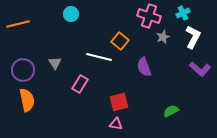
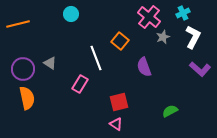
pink cross: moved 1 px down; rotated 20 degrees clockwise
white line: moved 3 px left, 1 px down; rotated 55 degrees clockwise
gray triangle: moved 5 px left; rotated 24 degrees counterclockwise
purple circle: moved 1 px up
orange semicircle: moved 2 px up
green semicircle: moved 1 px left
pink triangle: rotated 24 degrees clockwise
